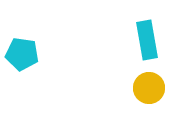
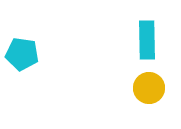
cyan rectangle: rotated 9 degrees clockwise
